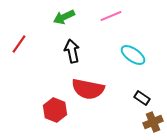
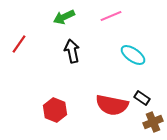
red semicircle: moved 24 px right, 16 px down
